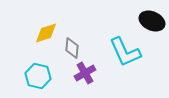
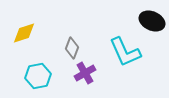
yellow diamond: moved 22 px left
gray diamond: rotated 15 degrees clockwise
cyan hexagon: rotated 25 degrees counterclockwise
